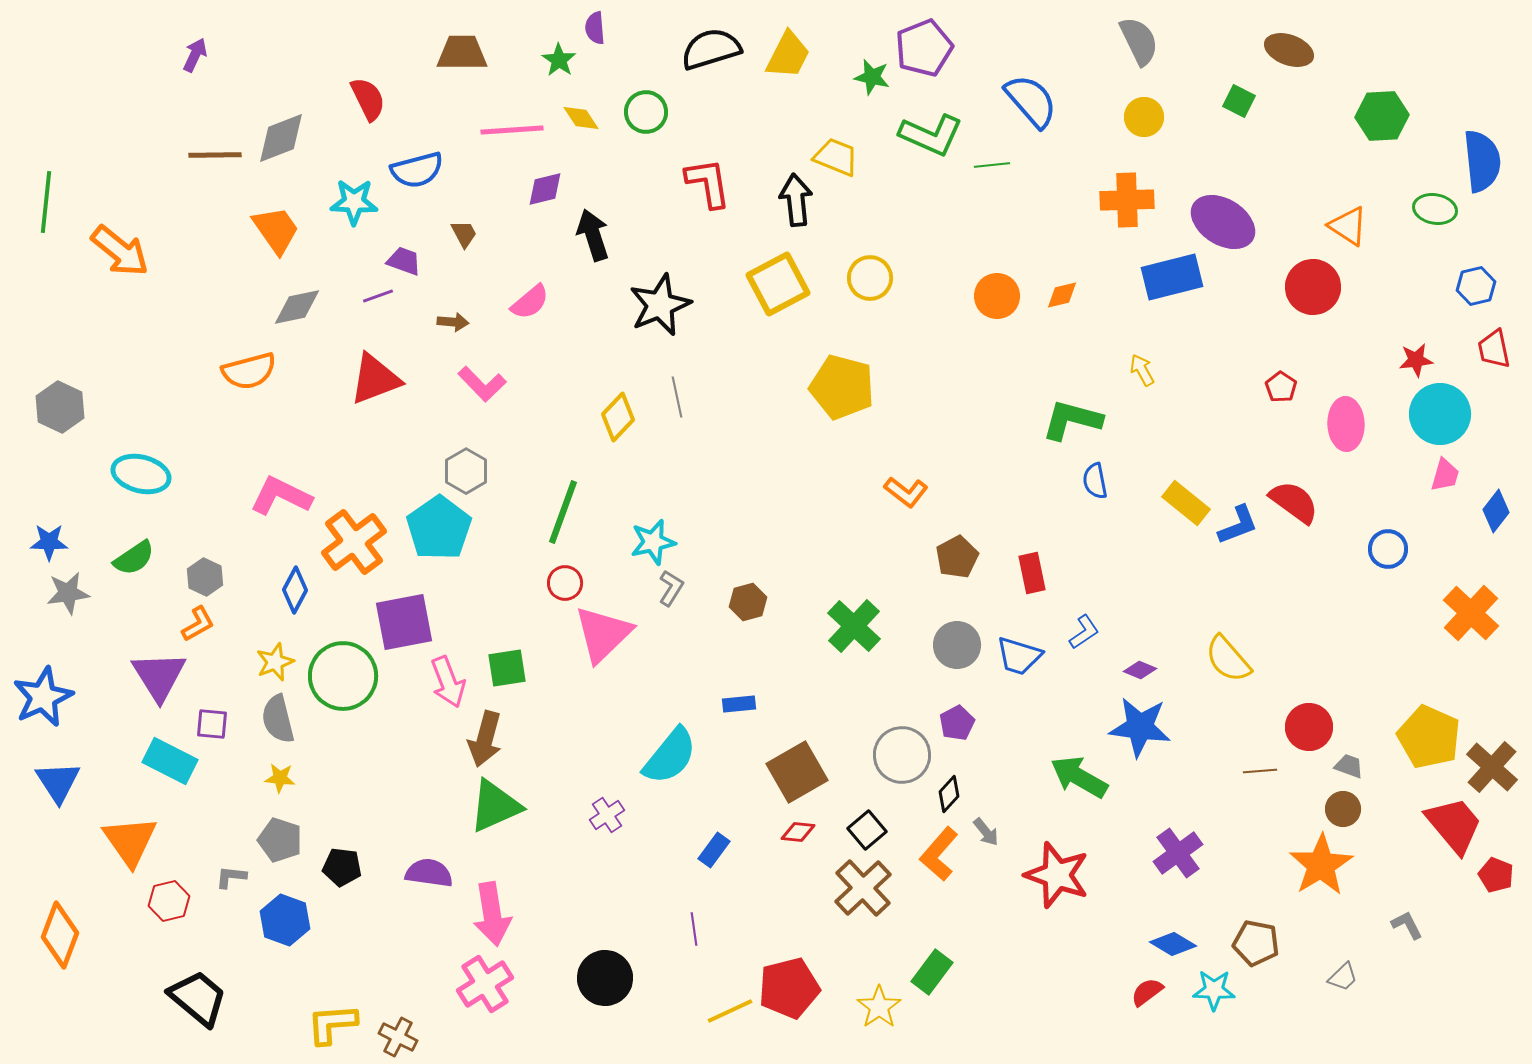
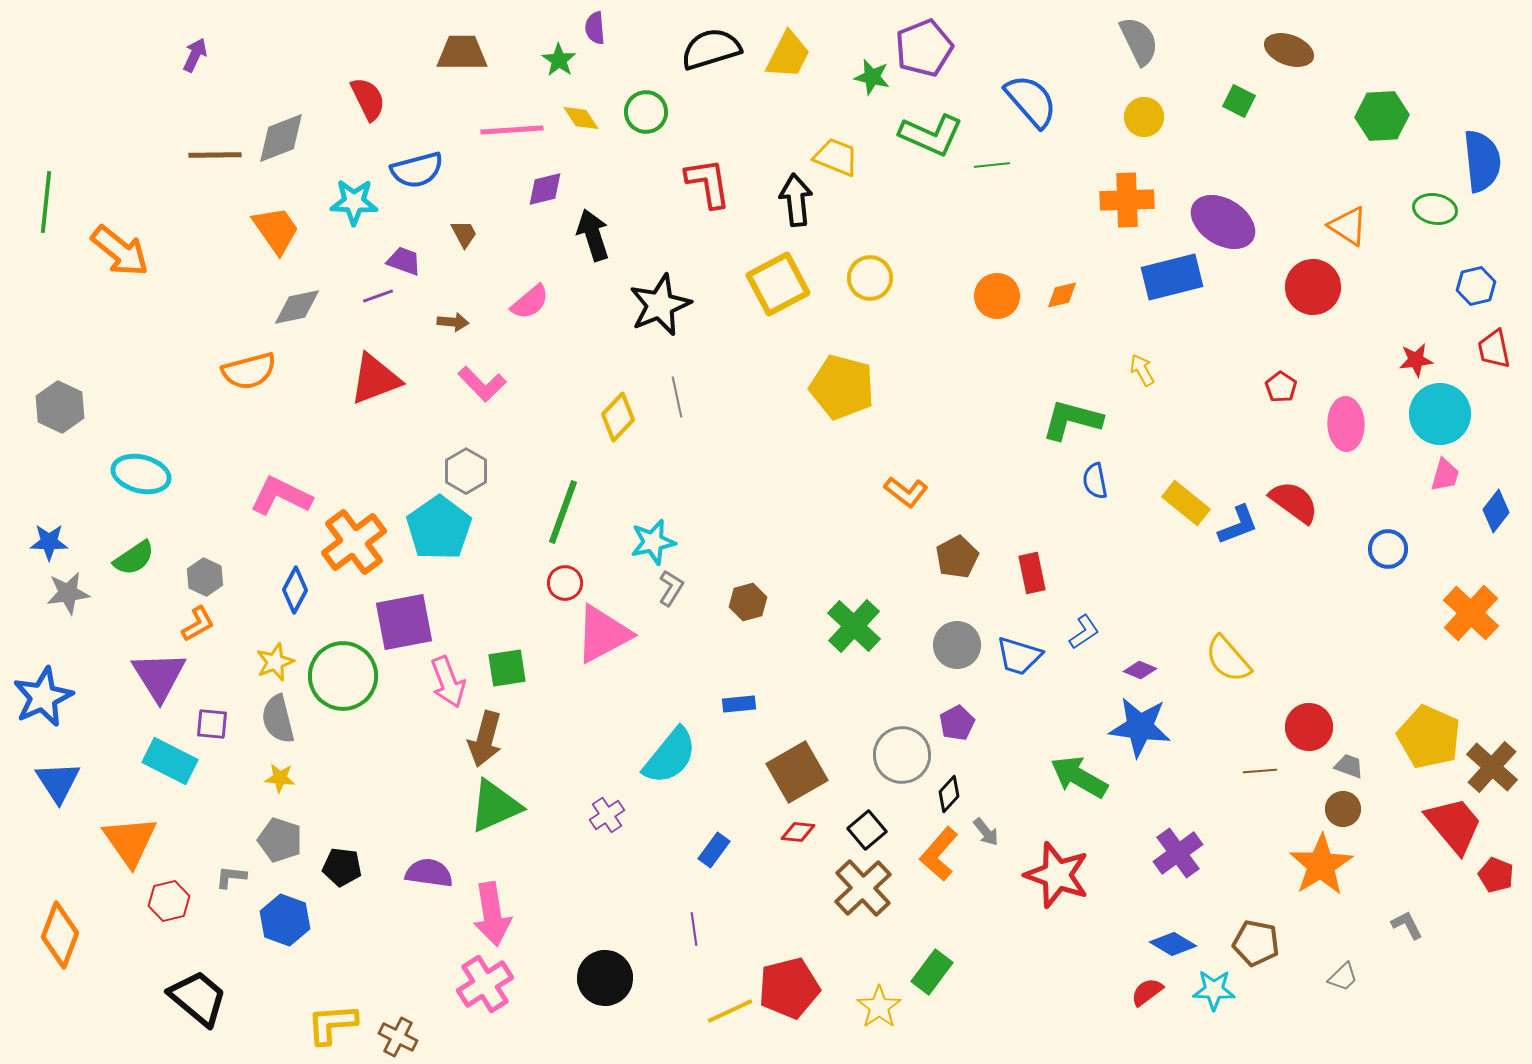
pink triangle at (603, 634): rotated 16 degrees clockwise
